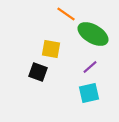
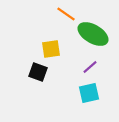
yellow square: rotated 18 degrees counterclockwise
